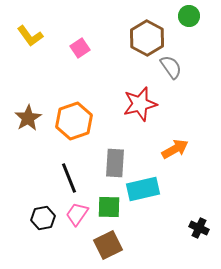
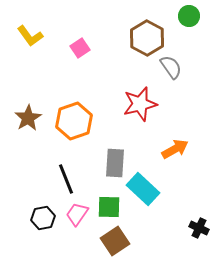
black line: moved 3 px left, 1 px down
cyan rectangle: rotated 56 degrees clockwise
brown square: moved 7 px right, 4 px up; rotated 8 degrees counterclockwise
